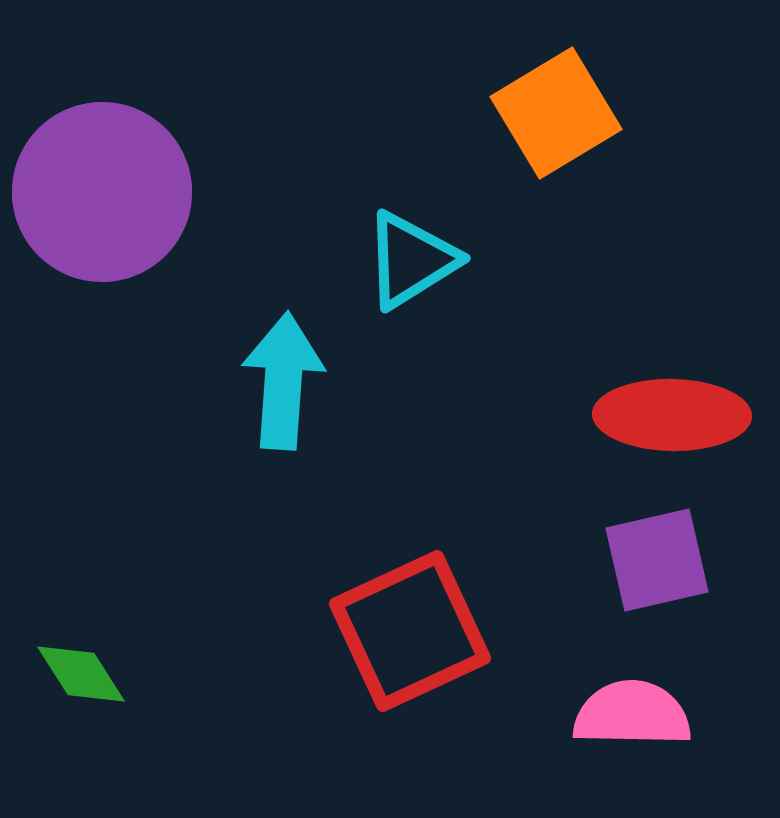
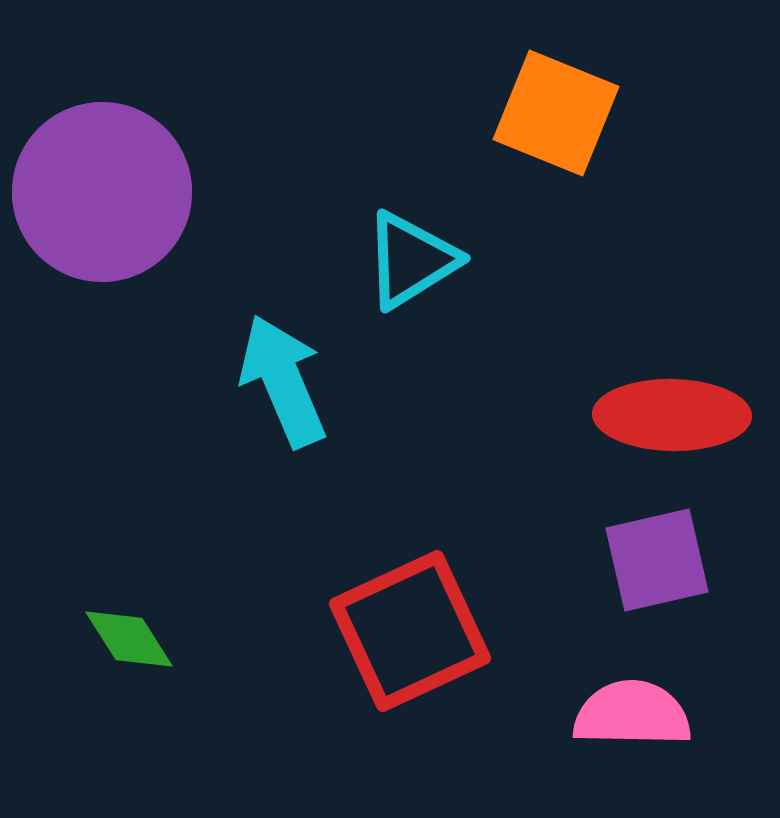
orange square: rotated 37 degrees counterclockwise
cyan arrow: rotated 27 degrees counterclockwise
green diamond: moved 48 px right, 35 px up
